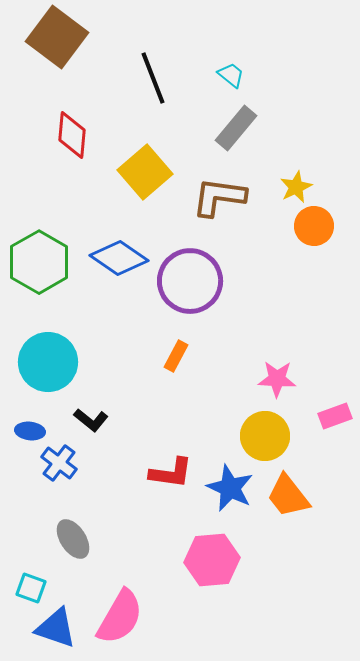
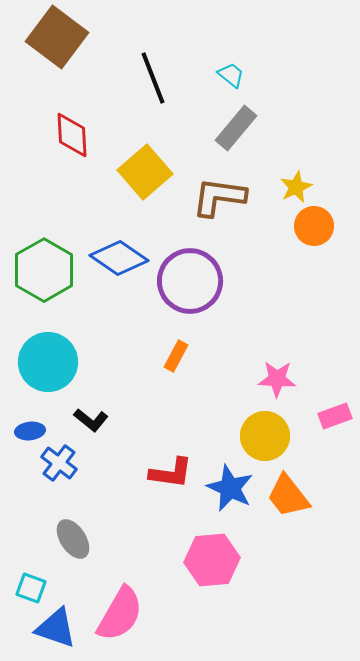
red diamond: rotated 9 degrees counterclockwise
green hexagon: moved 5 px right, 8 px down
blue ellipse: rotated 12 degrees counterclockwise
pink semicircle: moved 3 px up
